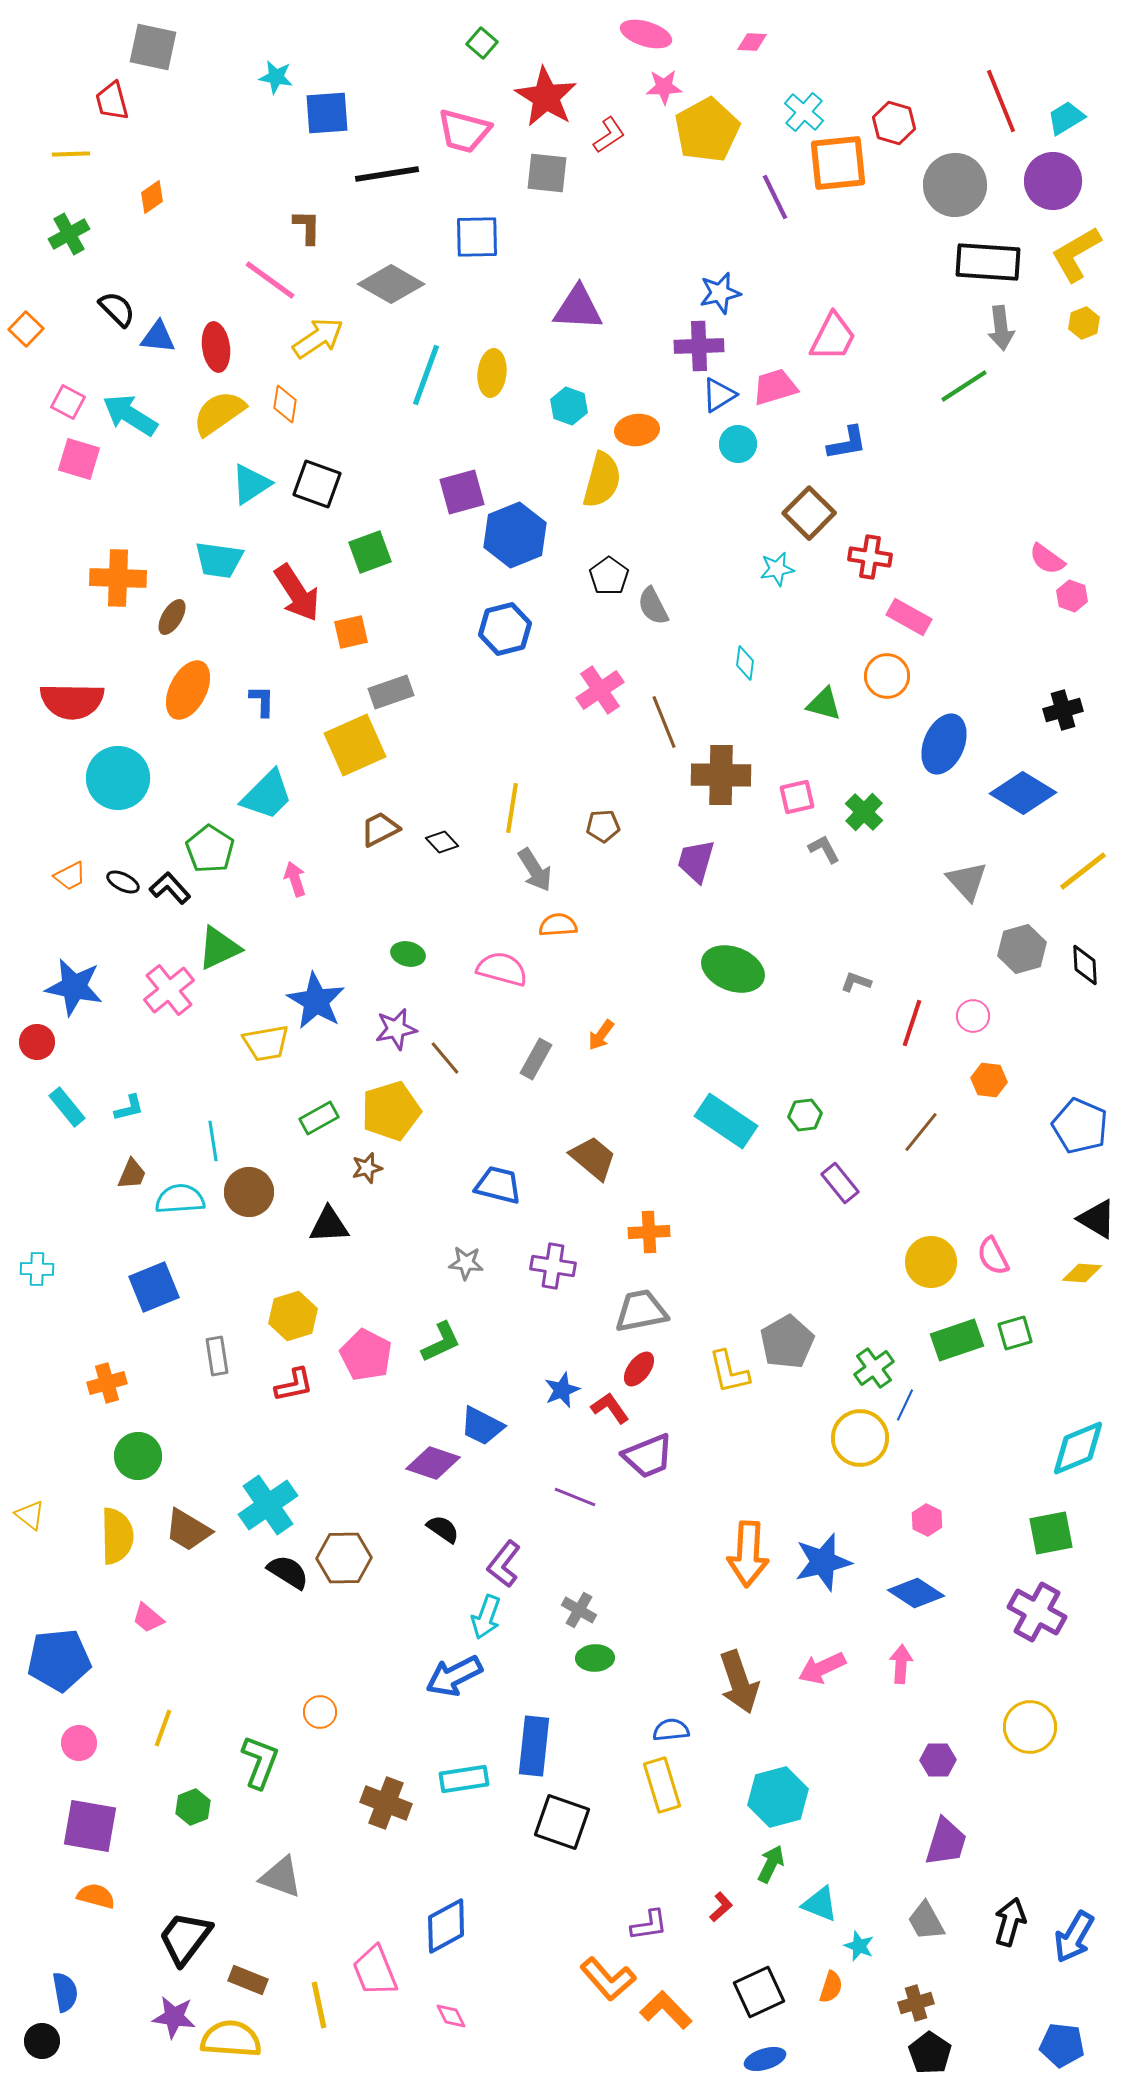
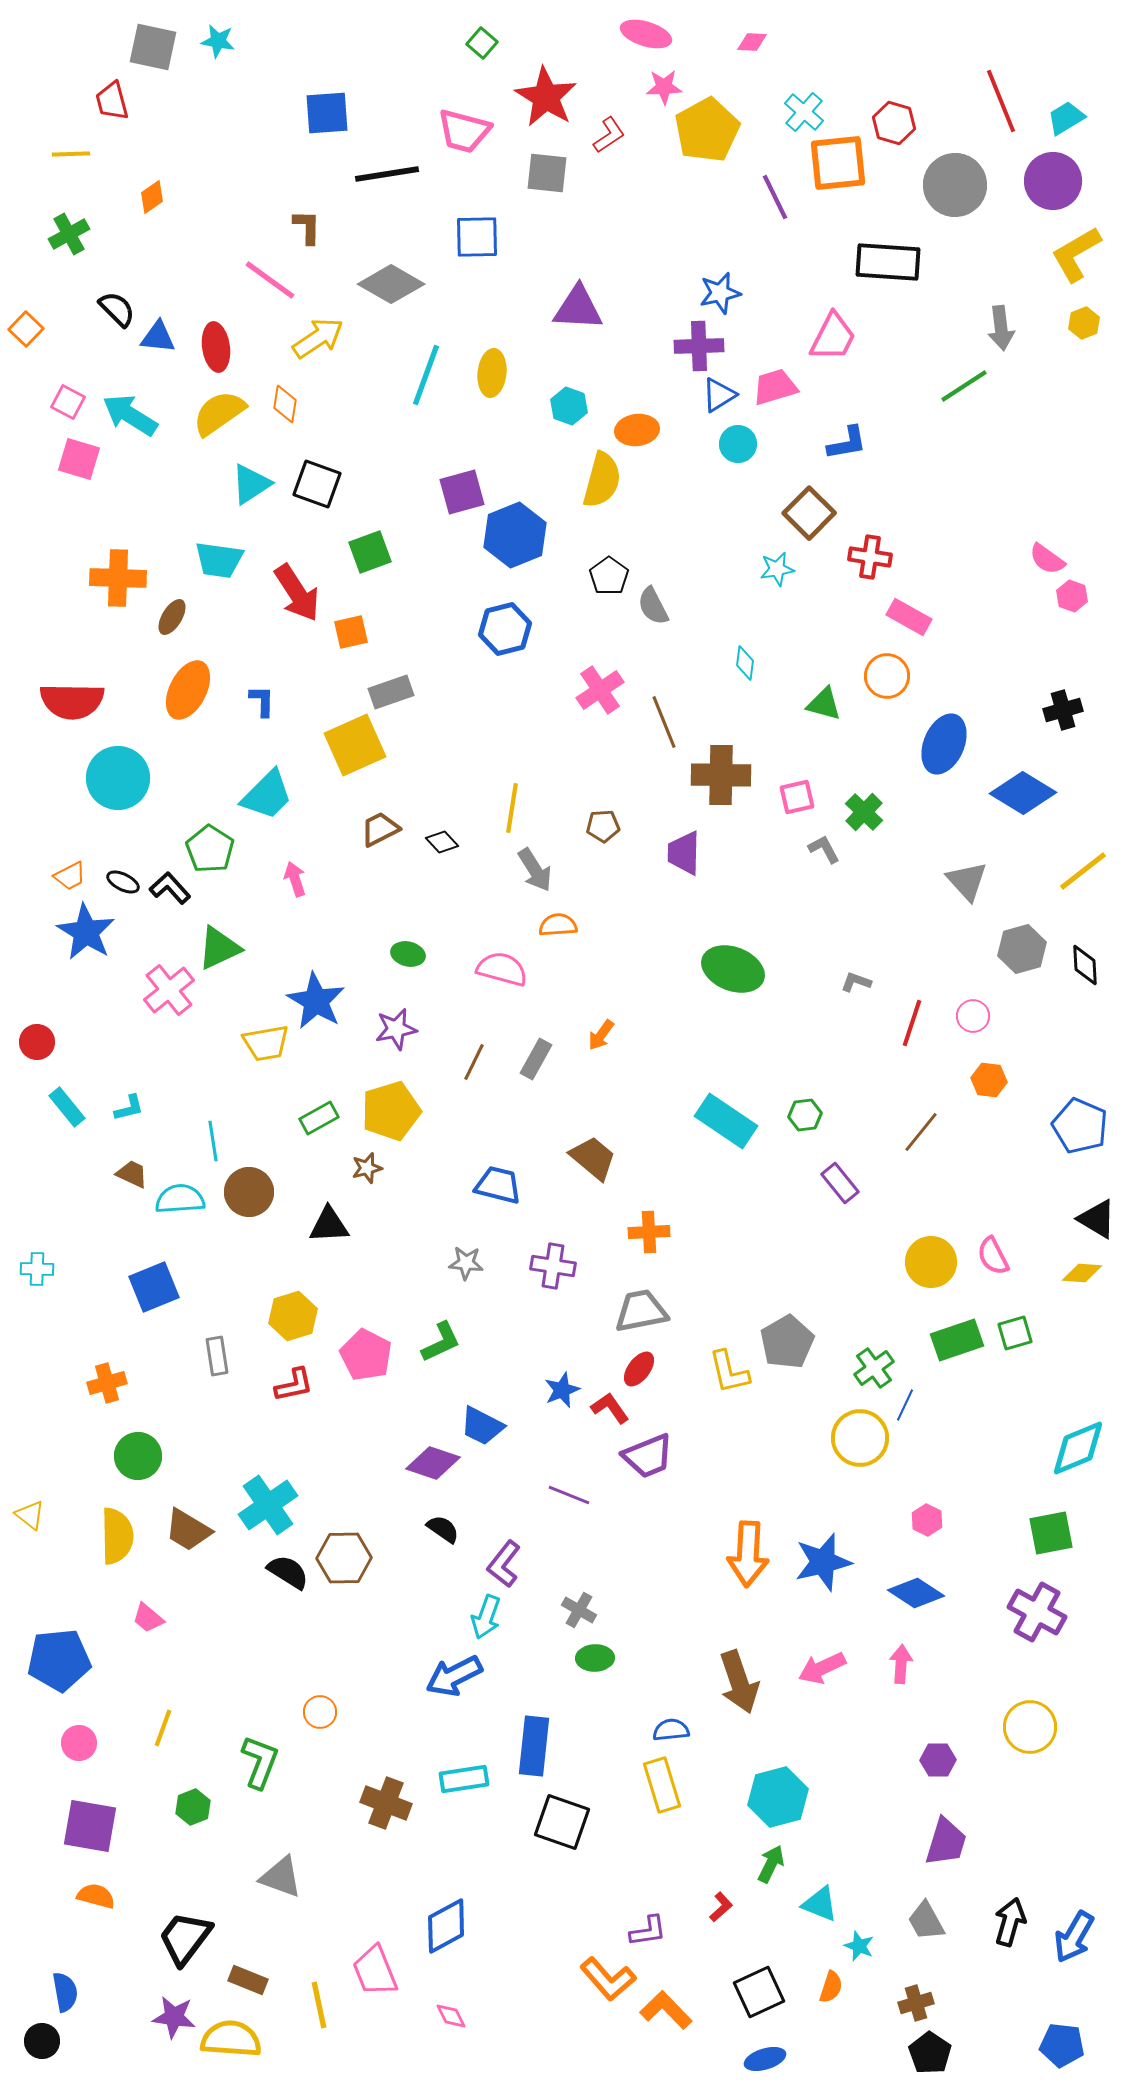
cyan star at (276, 77): moved 58 px left, 36 px up
black rectangle at (988, 262): moved 100 px left
purple trapezoid at (696, 861): moved 12 px left, 8 px up; rotated 15 degrees counterclockwise
blue star at (74, 987): moved 12 px right, 55 px up; rotated 20 degrees clockwise
brown line at (445, 1058): moved 29 px right, 4 px down; rotated 66 degrees clockwise
brown trapezoid at (132, 1174): rotated 88 degrees counterclockwise
purple line at (575, 1497): moved 6 px left, 2 px up
purple L-shape at (649, 1925): moved 1 px left, 6 px down
